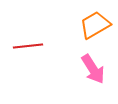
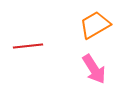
pink arrow: moved 1 px right
